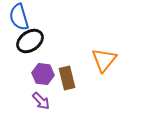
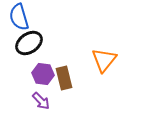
black ellipse: moved 1 px left, 2 px down
brown rectangle: moved 3 px left
